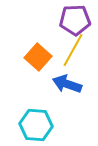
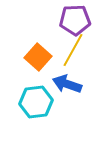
cyan hexagon: moved 23 px up; rotated 12 degrees counterclockwise
